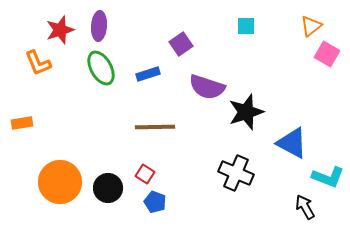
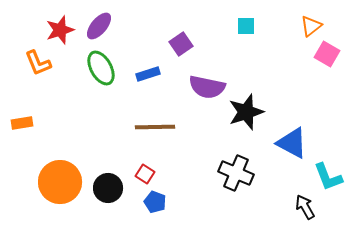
purple ellipse: rotated 36 degrees clockwise
purple semicircle: rotated 6 degrees counterclockwise
cyan L-shape: rotated 48 degrees clockwise
